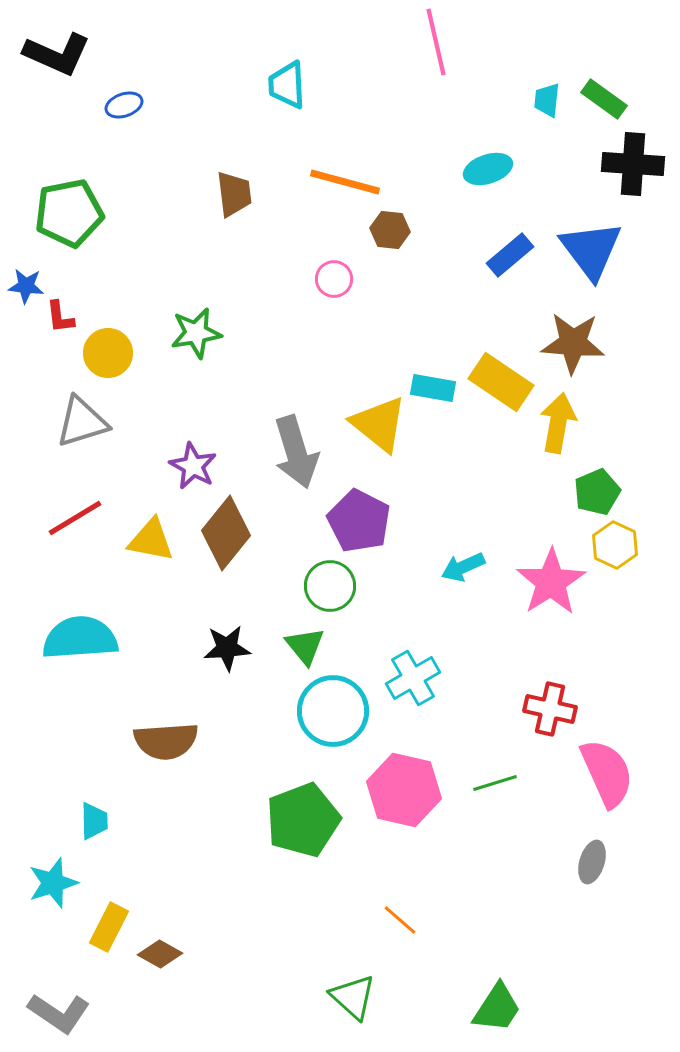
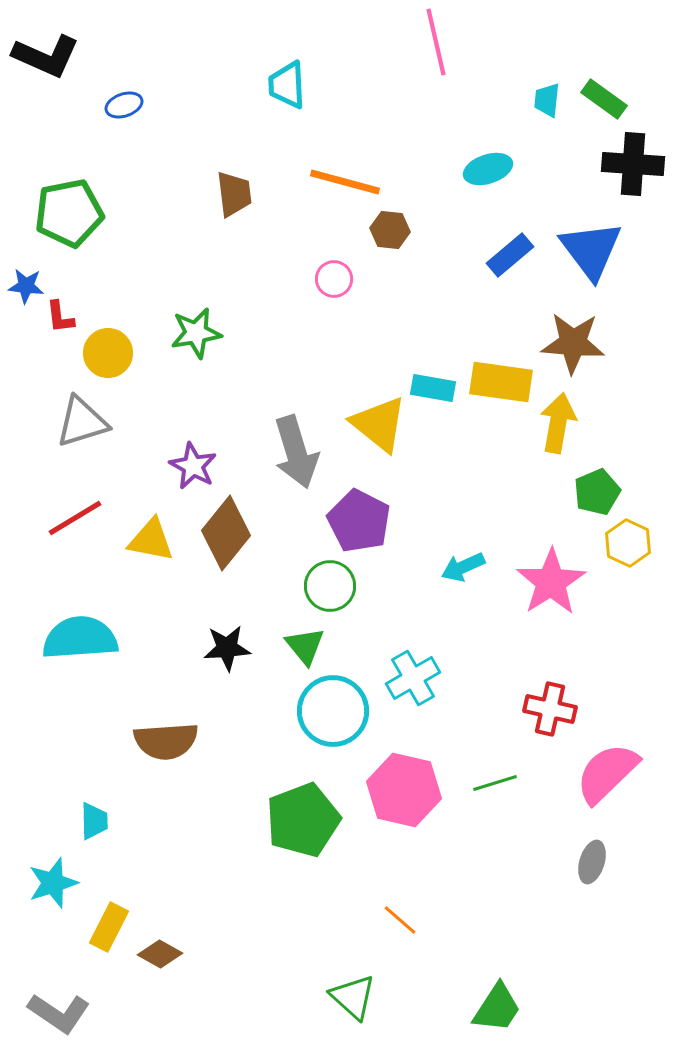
black L-shape at (57, 54): moved 11 px left, 2 px down
yellow rectangle at (501, 382): rotated 26 degrees counterclockwise
yellow hexagon at (615, 545): moved 13 px right, 2 px up
pink semicircle at (607, 773): rotated 110 degrees counterclockwise
